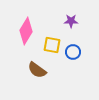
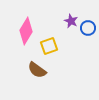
purple star: rotated 24 degrees clockwise
yellow square: moved 3 px left, 1 px down; rotated 30 degrees counterclockwise
blue circle: moved 15 px right, 24 px up
